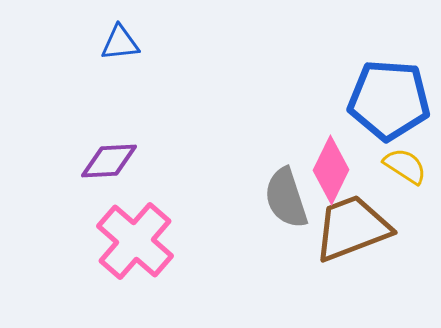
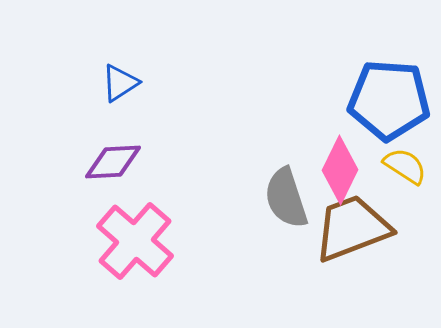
blue triangle: moved 40 px down; rotated 27 degrees counterclockwise
purple diamond: moved 4 px right, 1 px down
pink diamond: moved 9 px right
